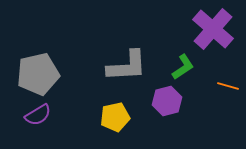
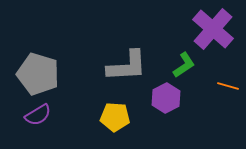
green L-shape: moved 1 px right, 2 px up
gray pentagon: rotated 30 degrees clockwise
purple hexagon: moved 1 px left, 3 px up; rotated 12 degrees counterclockwise
yellow pentagon: rotated 16 degrees clockwise
